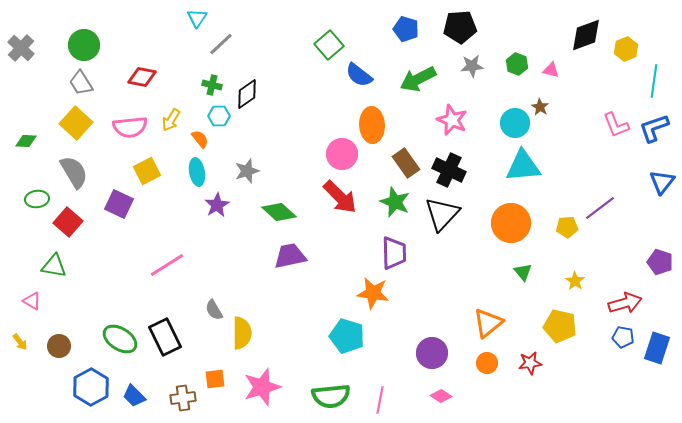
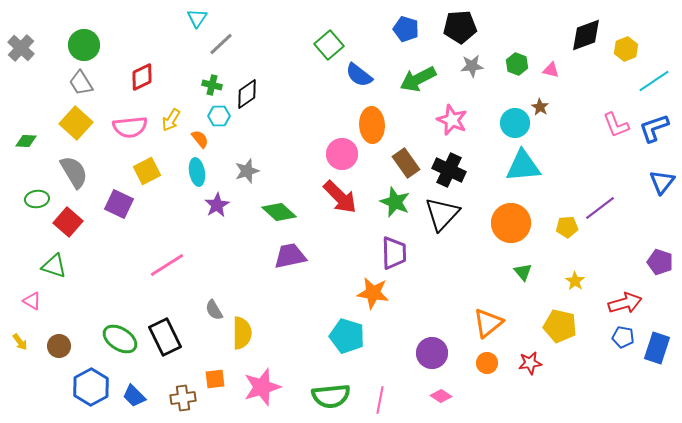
red diamond at (142, 77): rotated 36 degrees counterclockwise
cyan line at (654, 81): rotated 48 degrees clockwise
green triangle at (54, 266): rotated 8 degrees clockwise
